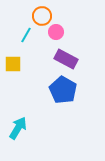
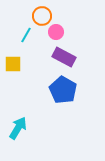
purple rectangle: moved 2 px left, 2 px up
